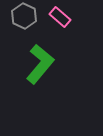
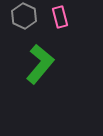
pink rectangle: rotated 35 degrees clockwise
